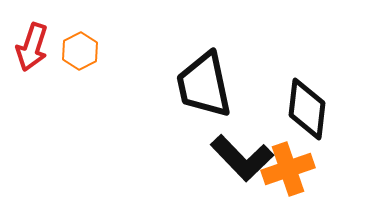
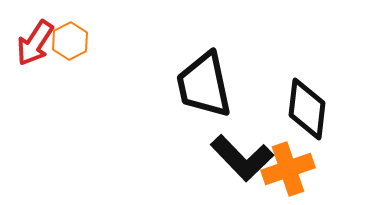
red arrow: moved 3 px right, 4 px up; rotated 15 degrees clockwise
orange hexagon: moved 10 px left, 10 px up
